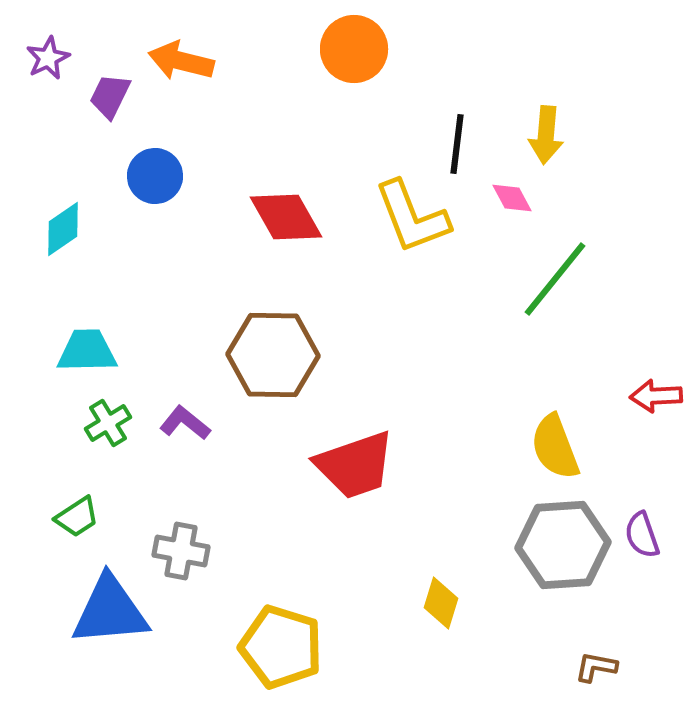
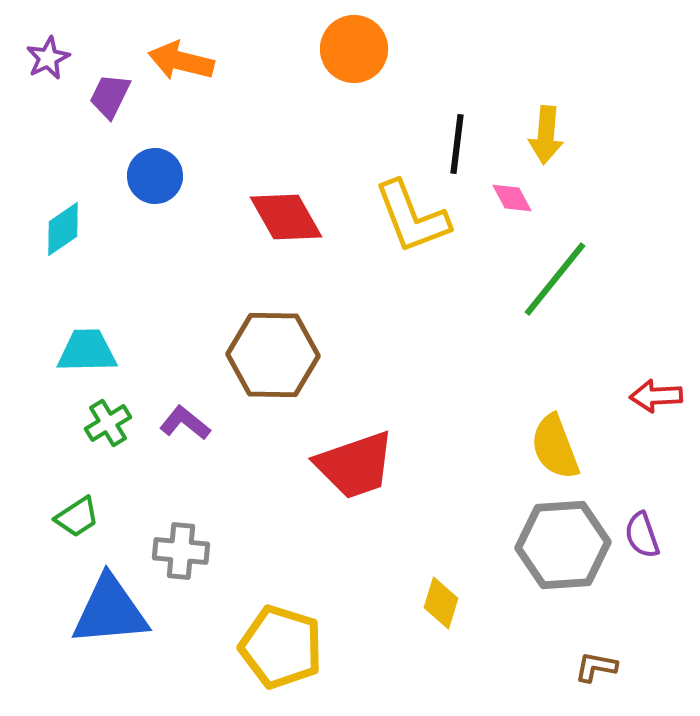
gray cross: rotated 6 degrees counterclockwise
